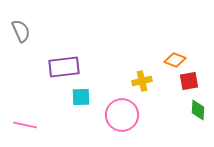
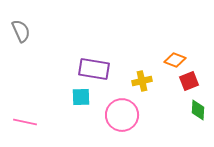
purple rectangle: moved 30 px right, 2 px down; rotated 16 degrees clockwise
red square: rotated 12 degrees counterclockwise
pink line: moved 3 px up
